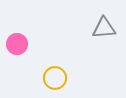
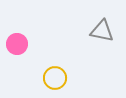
gray triangle: moved 2 px left, 3 px down; rotated 15 degrees clockwise
